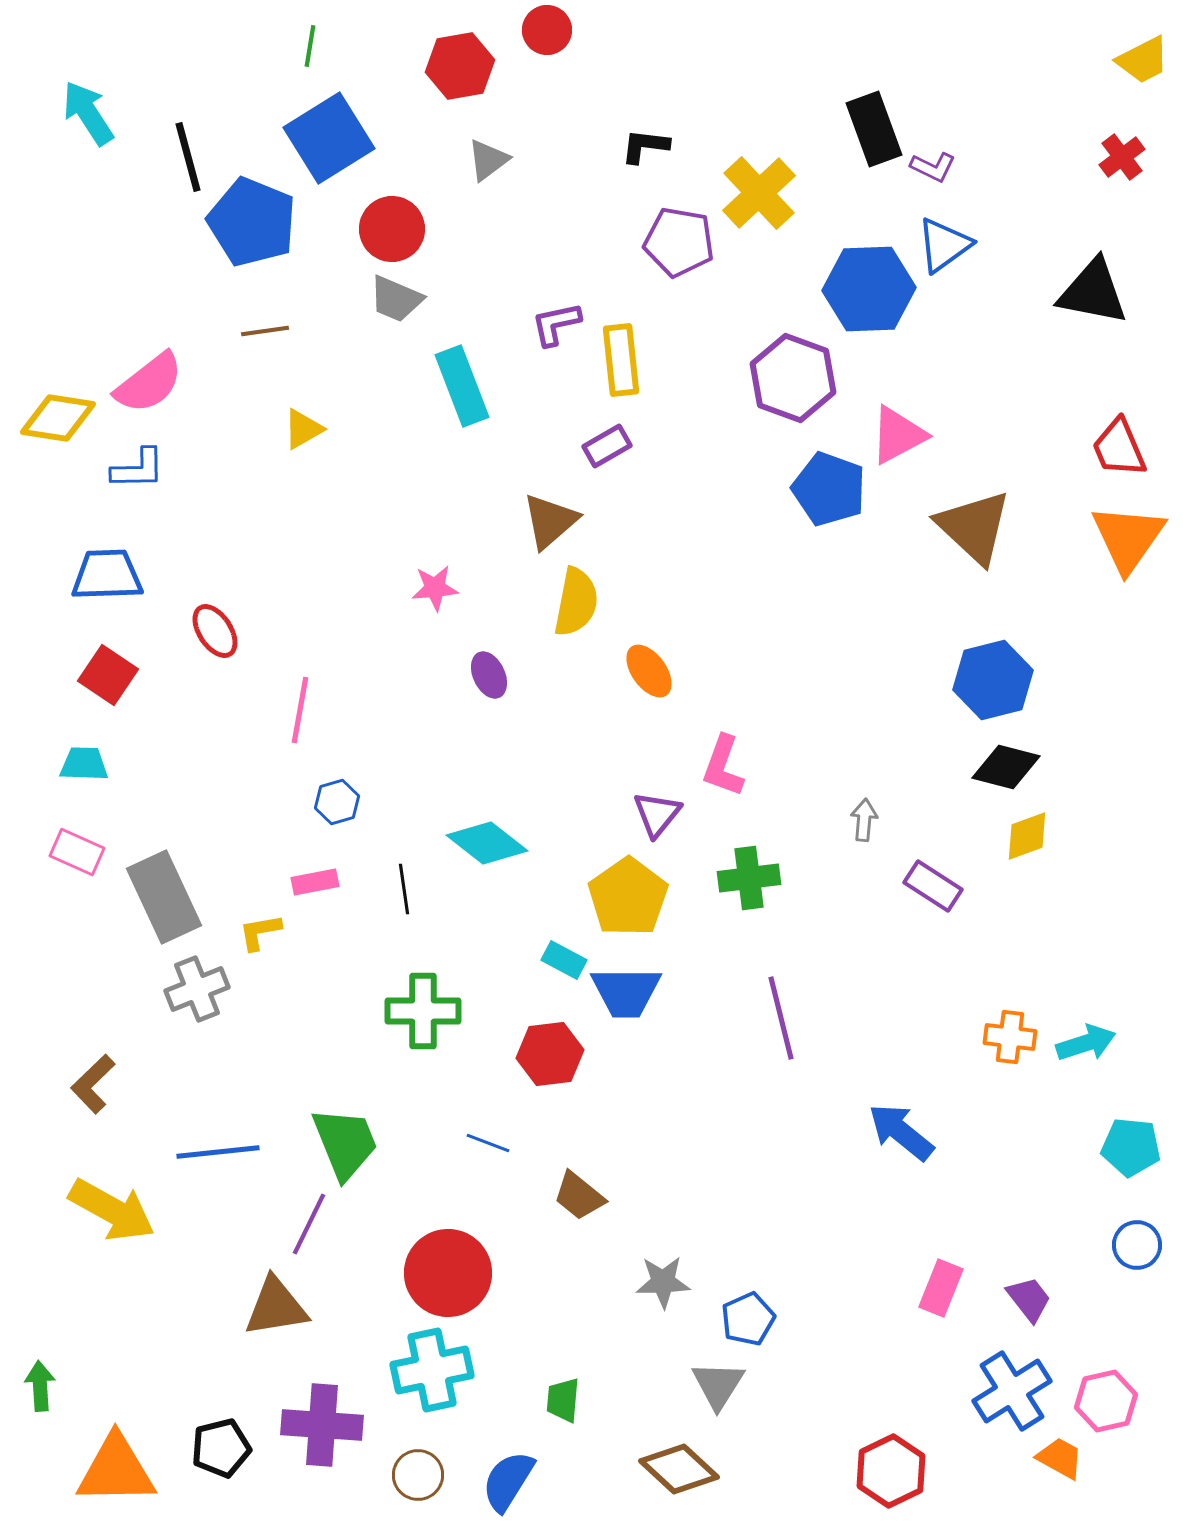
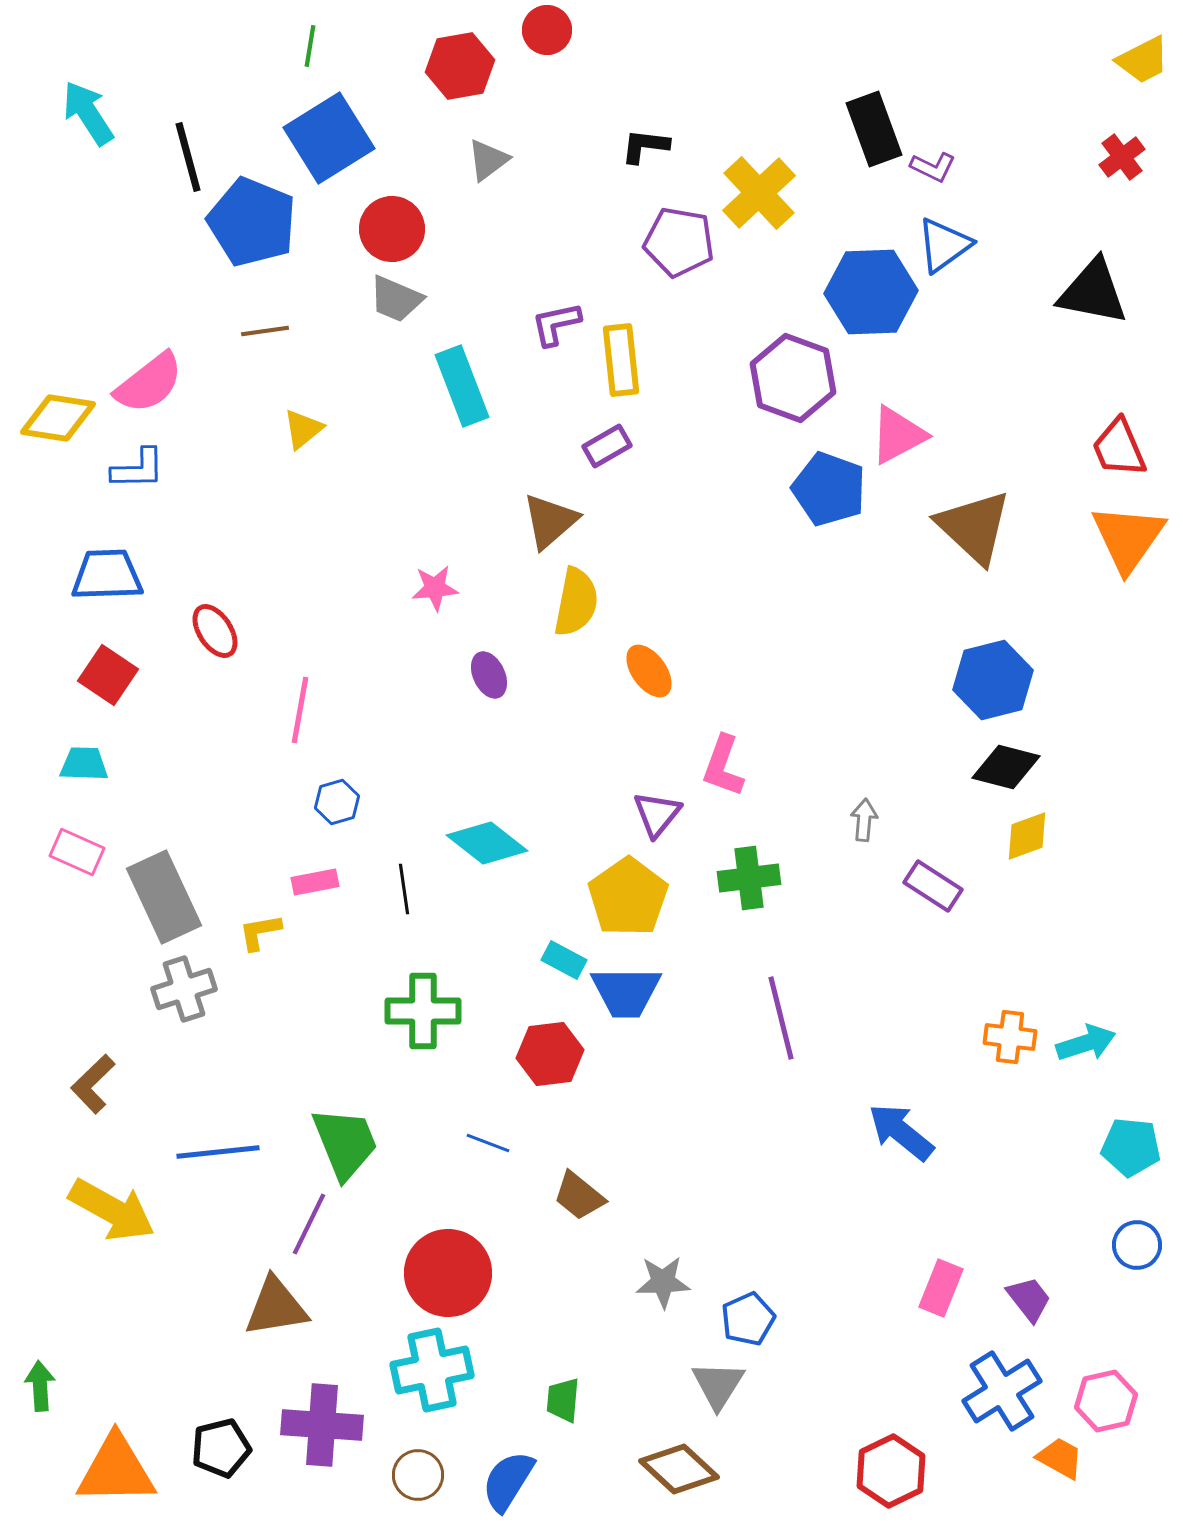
blue hexagon at (869, 289): moved 2 px right, 3 px down
yellow triangle at (303, 429): rotated 9 degrees counterclockwise
gray cross at (197, 989): moved 13 px left; rotated 4 degrees clockwise
blue cross at (1012, 1391): moved 10 px left
